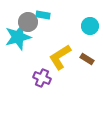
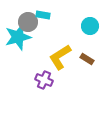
purple cross: moved 2 px right, 2 px down
